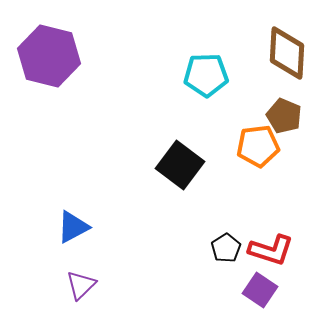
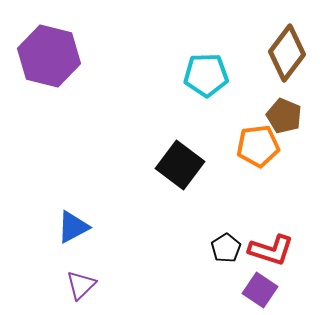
brown diamond: rotated 34 degrees clockwise
